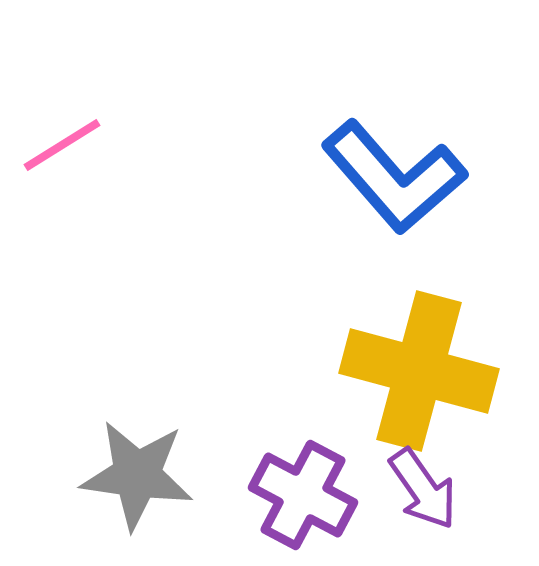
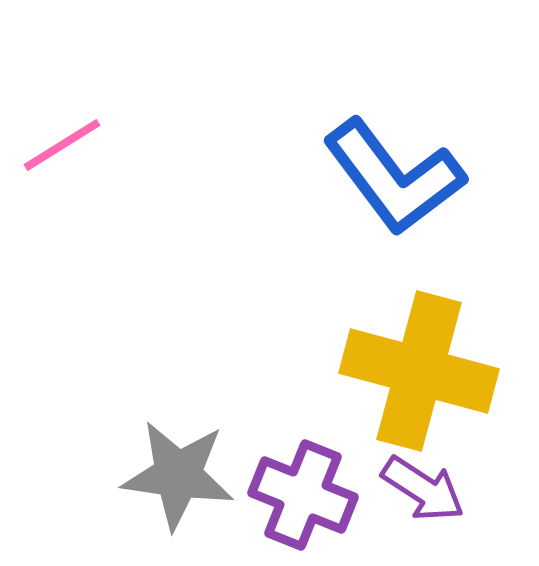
blue L-shape: rotated 4 degrees clockwise
gray star: moved 41 px right
purple arrow: rotated 22 degrees counterclockwise
purple cross: rotated 6 degrees counterclockwise
